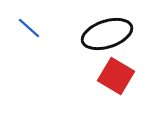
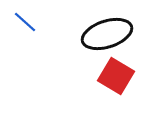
blue line: moved 4 px left, 6 px up
